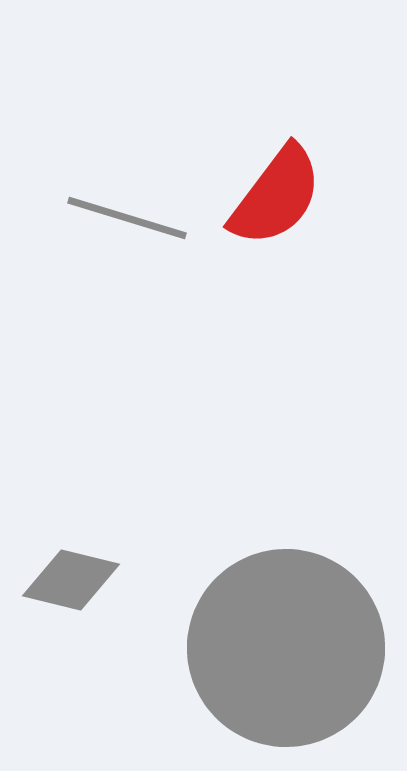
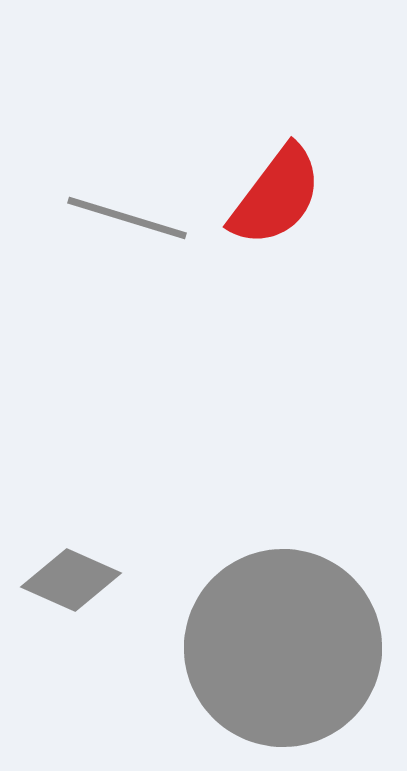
gray diamond: rotated 10 degrees clockwise
gray circle: moved 3 px left
